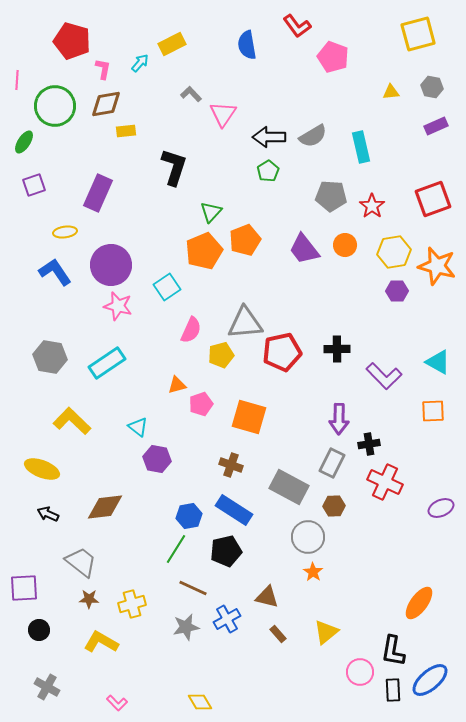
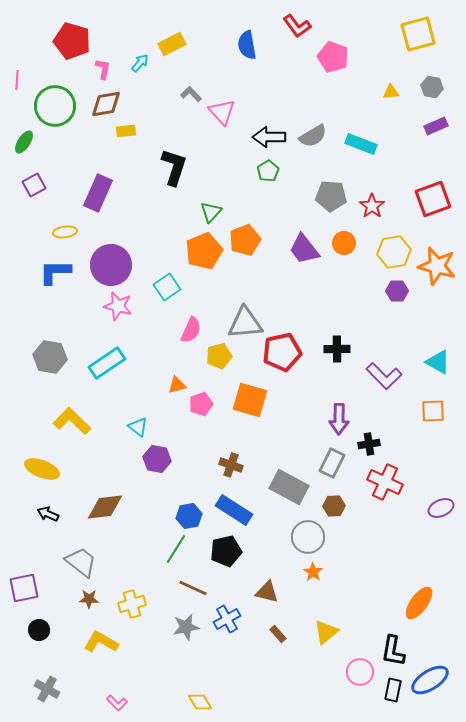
pink triangle at (223, 114): moved 1 px left, 2 px up; rotated 16 degrees counterclockwise
cyan rectangle at (361, 147): moved 3 px up; rotated 56 degrees counterclockwise
purple square at (34, 185): rotated 10 degrees counterclockwise
orange circle at (345, 245): moved 1 px left, 2 px up
blue L-shape at (55, 272): rotated 56 degrees counterclockwise
yellow pentagon at (221, 355): moved 2 px left, 1 px down
orange square at (249, 417): moved 1 px right, 17 px up
purple square at (24, 588): rotated 8 degrees counterclockwise
brown triangle at (267, 597): moved 5 px up
blue ellipse at (430, 680): rotated 9 degrees clockwise
gray cross at (47, 687): moved 2 px down
black rectangle at (393, 690): rotated 15 degrees clockwise
